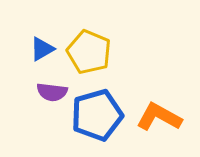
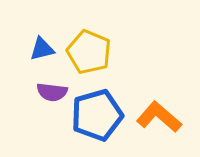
blue triangle: rotated 16 degrees clockwise
orange L-shape: rotated 12 degrees clockwise
